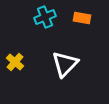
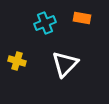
cyan cross: moved 6 px down
yellow cross: moved 2 px right, 1 px up; rotated 24 degrees counterclockwise
